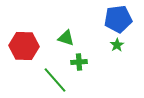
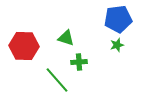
green star: rotated 16 degrees clockwise
green line: moved 2 px right
